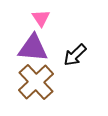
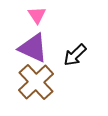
pink triangle: moved 4 px left, 3 px up
purple triangle: rotated 20 degrees clockwise
